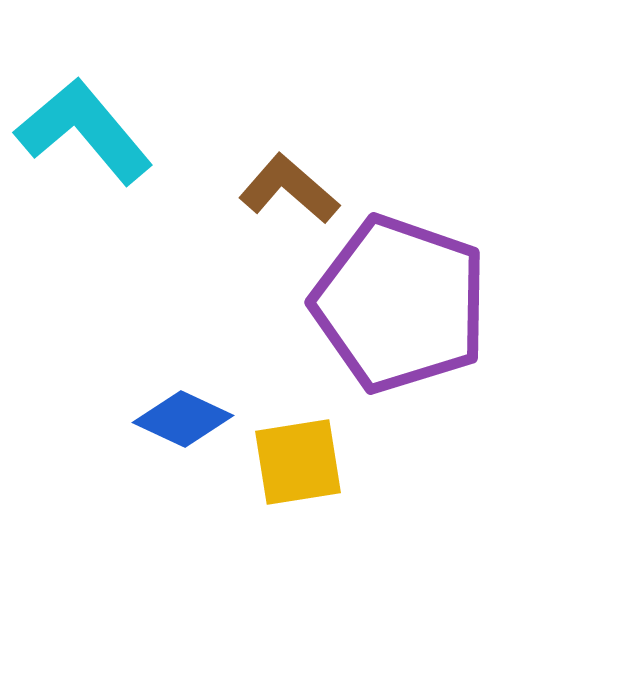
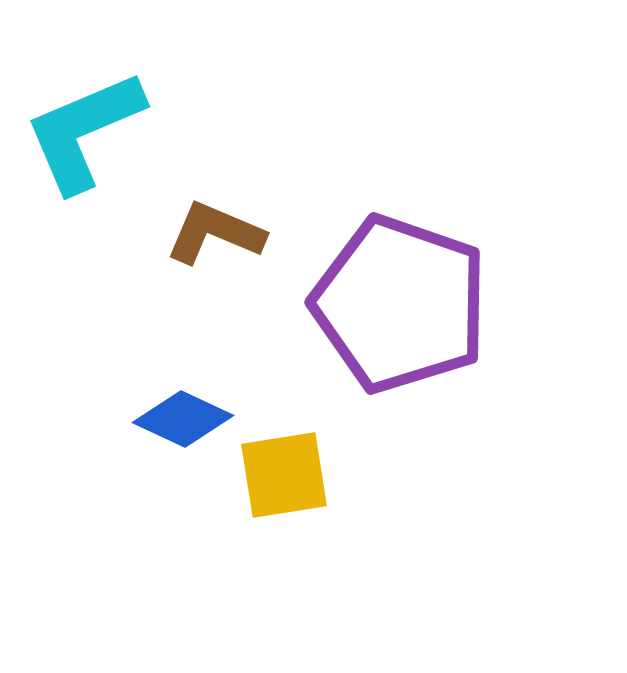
cyan L-shape: rotated 73 degrees counterclockwise
brown L-shape: moved 74 px left, 44 px down; rotated 18 degrees counterclockwise
yellow square: moved 14 px left, 13 px down
